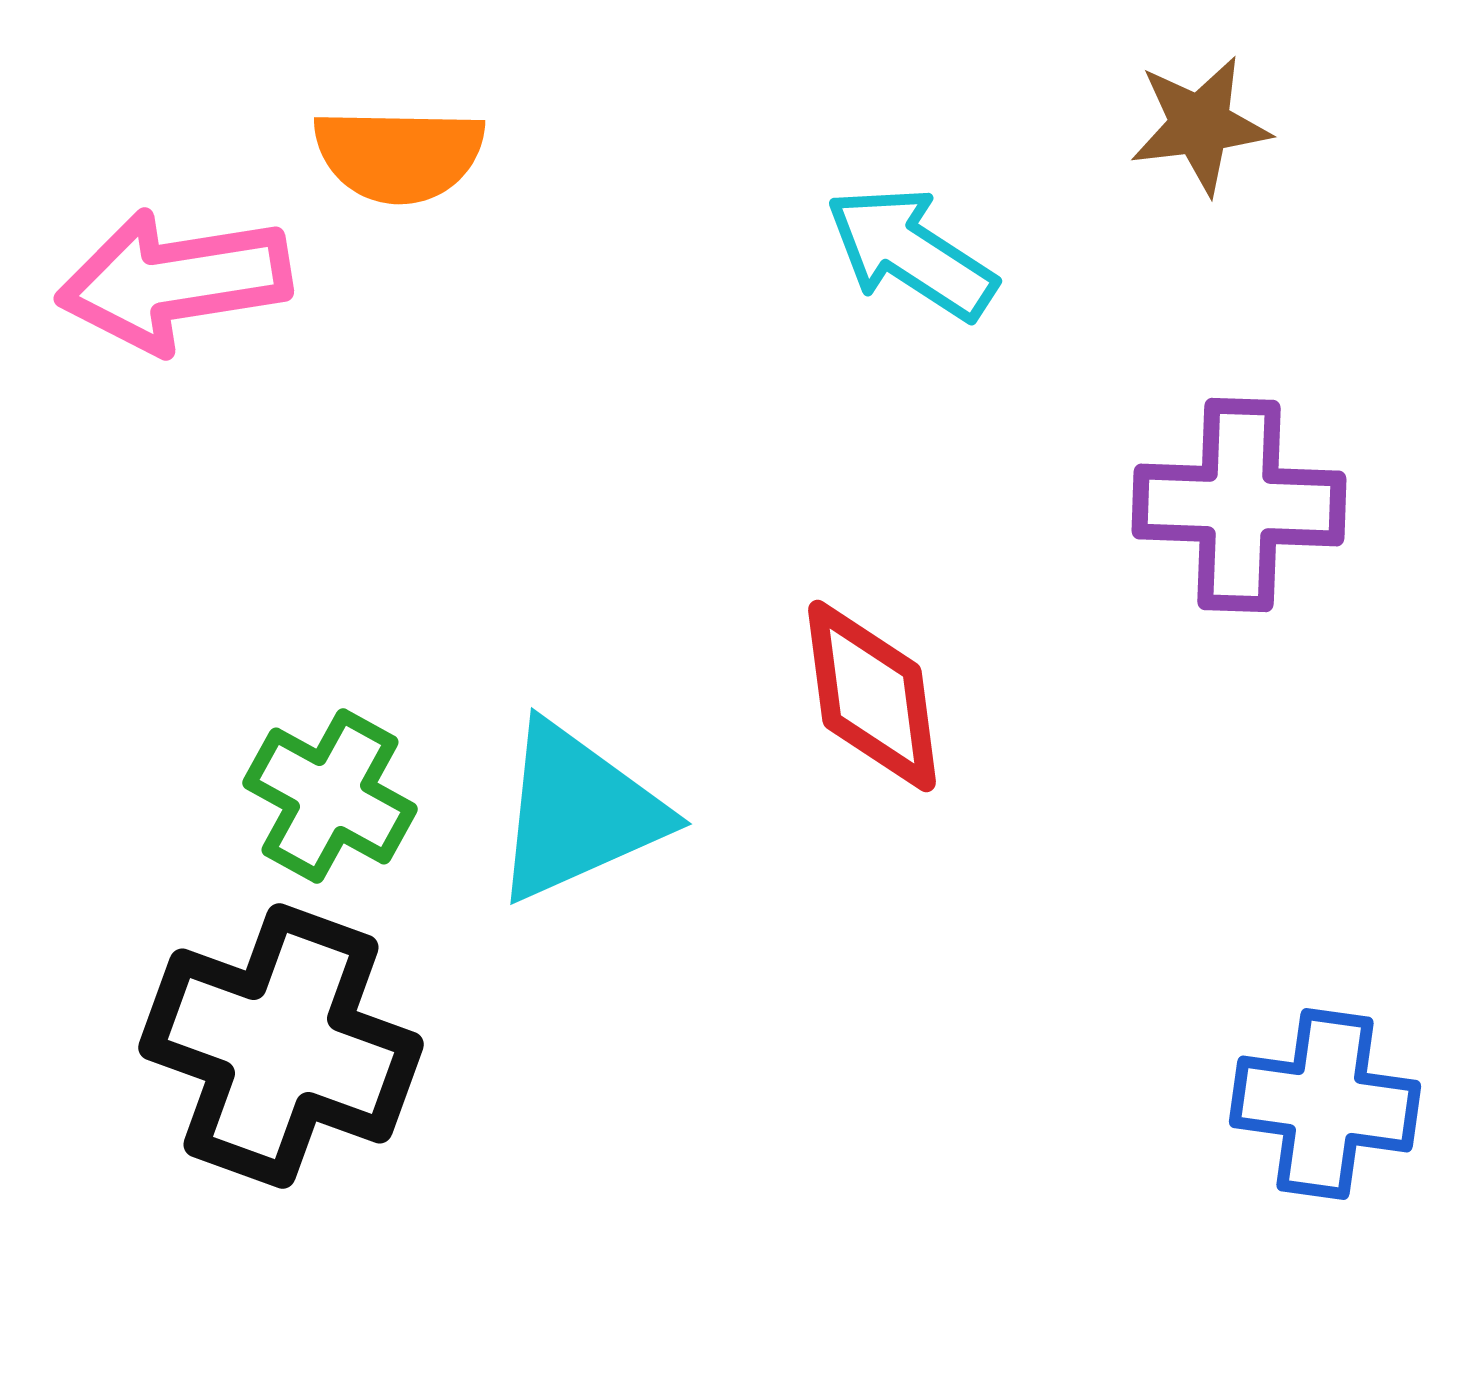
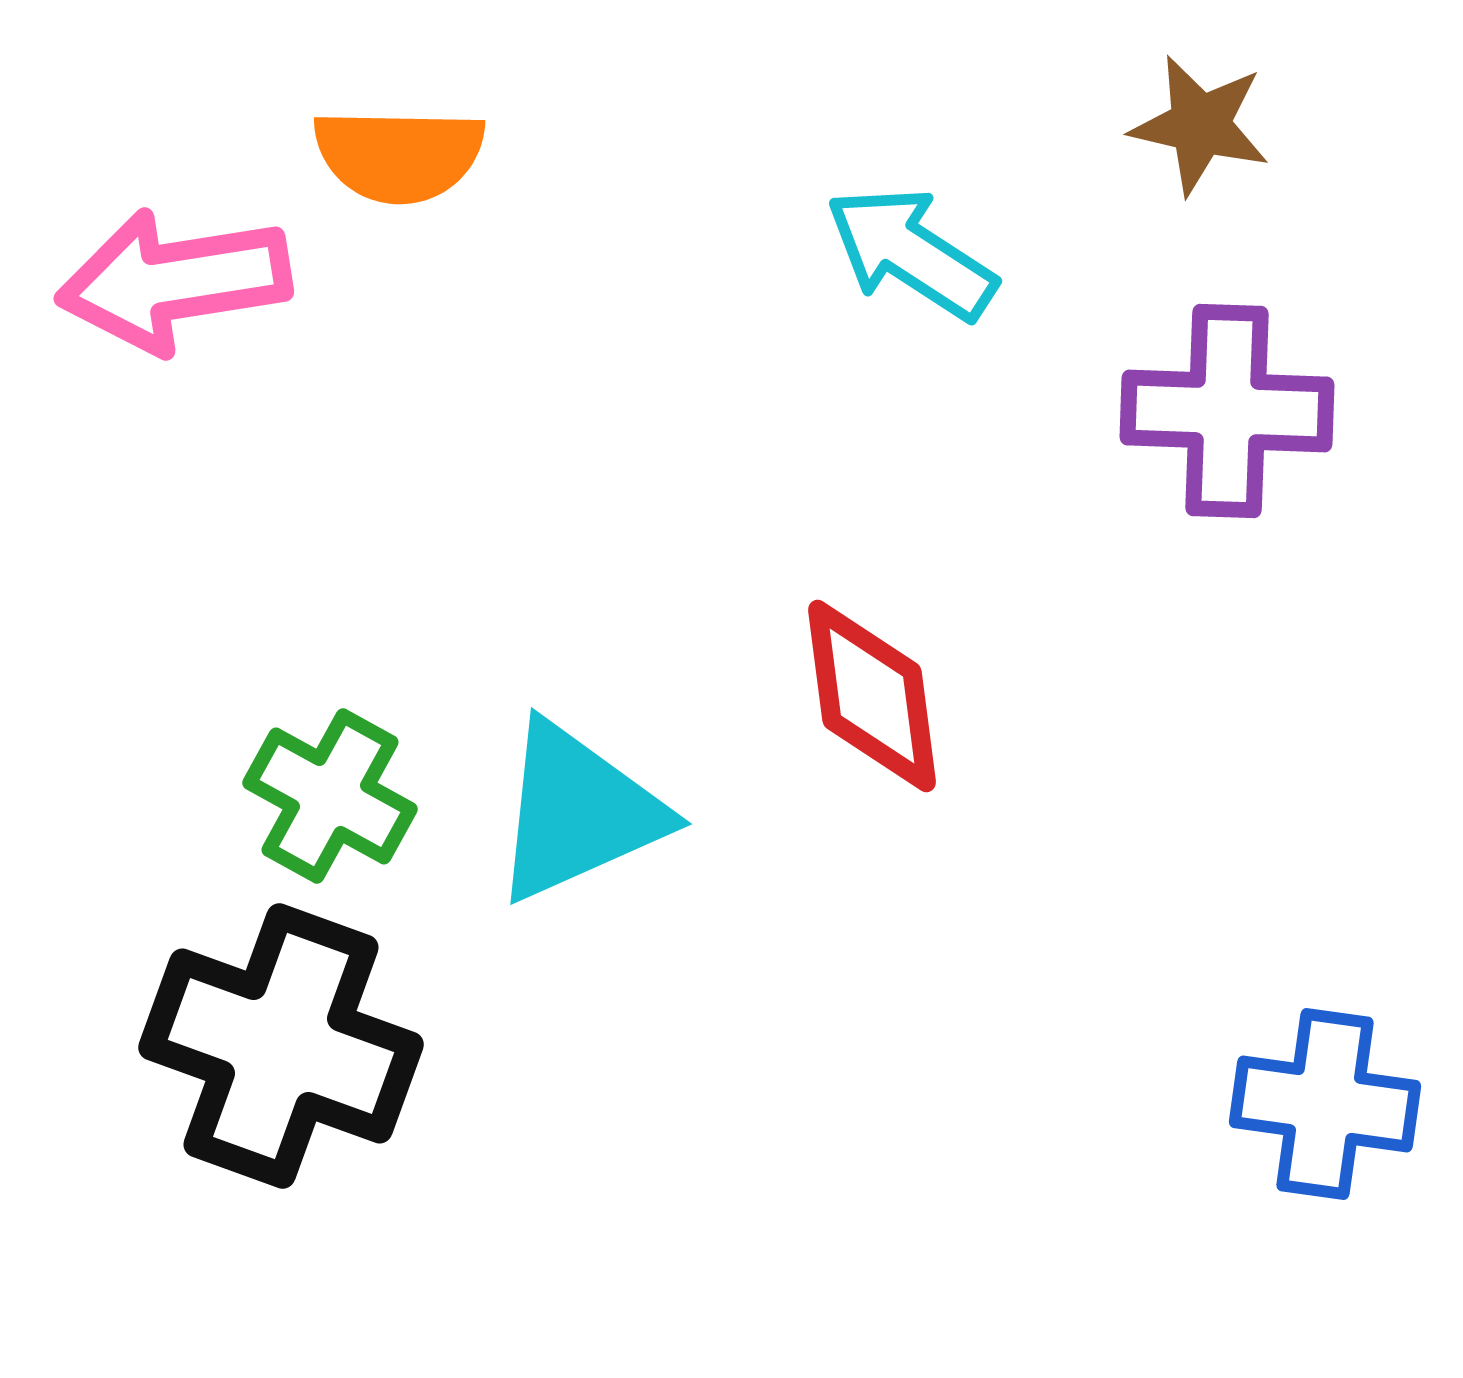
brown star: rotated 20 degrees clockwise
purple cross: moved 12 px left, 94 px up
